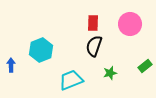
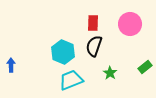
cyan hexagon: moved 22 px right, 2 px down; rotated 15 degrees counterclockwise
green rectangle: moved 1 px down
green star: rotated 24 degrees counterclockwise
